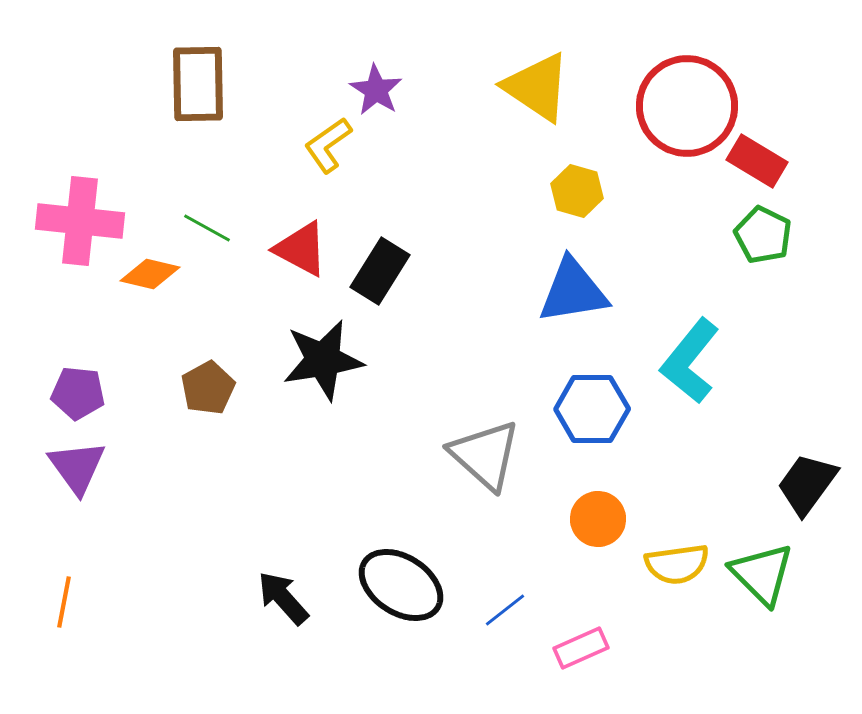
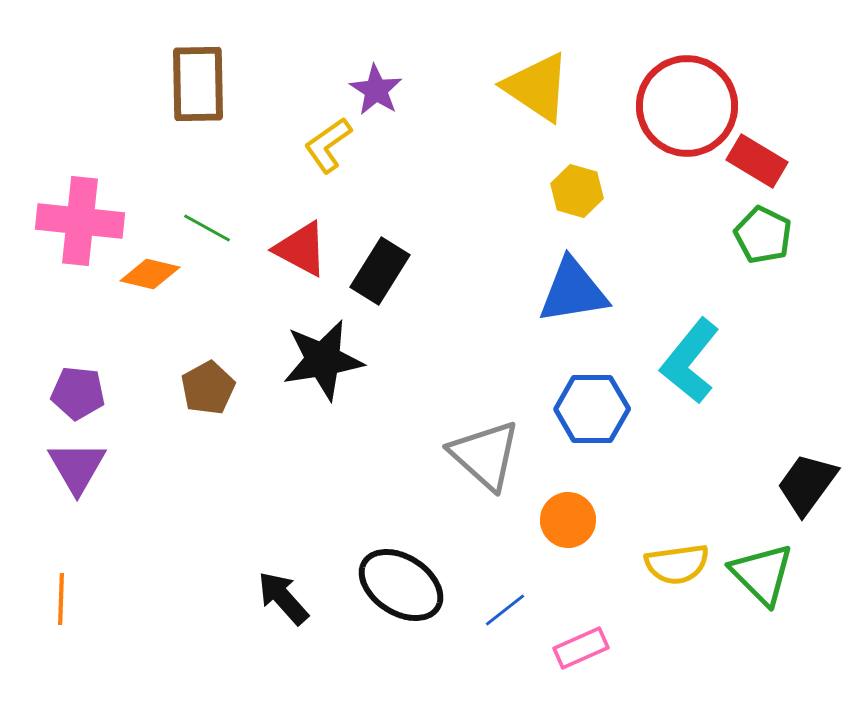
purple triangle: rotated 6 degrees clockwise
orange circle: moved 30 px left, 1 px down
orange line: moved 3 px left, 3 px up; rotated 9 degrees counterclockwise
